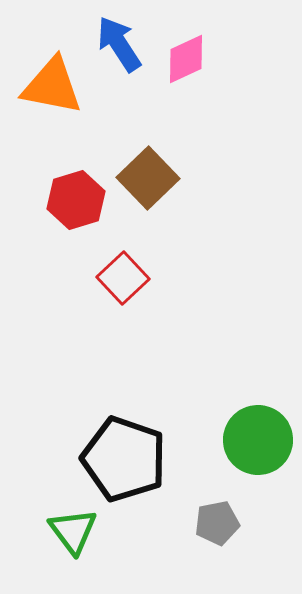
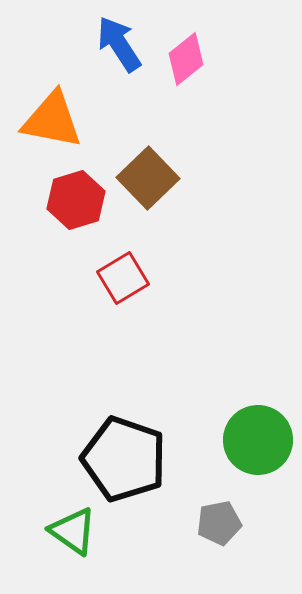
pink diamond: rotated 14 degrees counterclockwise
orange triangle: moved 34 px down
red square: rotated 12 degrees clockwise
gray pentagon: moved 2 px right
green triangle: rotated 18 degrees counterclockwise
